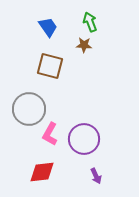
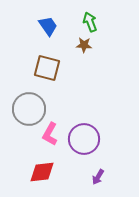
blue trapezoid: moved 1 px up
brown square: moved 3 px left, 2 px down
purple arrow: moved 2 px right, 1 px down; rotated 56 degrees clockwise
